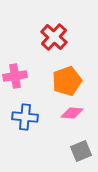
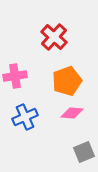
blue cross: rotated 30 degrees counterclockwise
gray square: moved 3 px right, 1 px down
